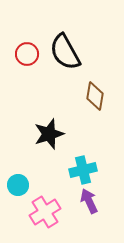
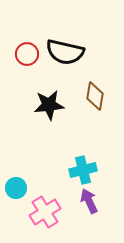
black semicircle: rotated 48 degrees counterclockwise
black star: moved 29 px up; rotated 12 degrees clockwise
cyan circle: moved 2 px left, 3 px down
